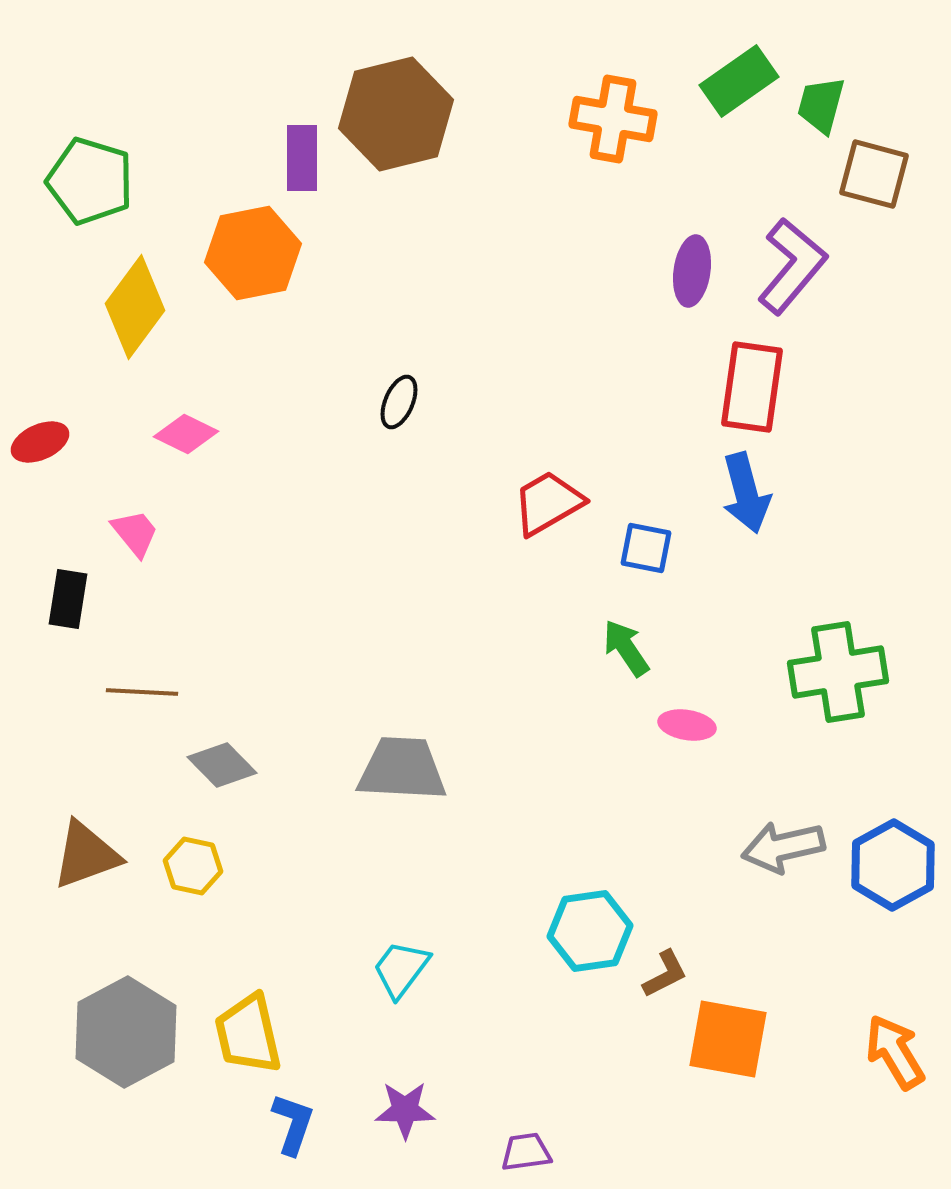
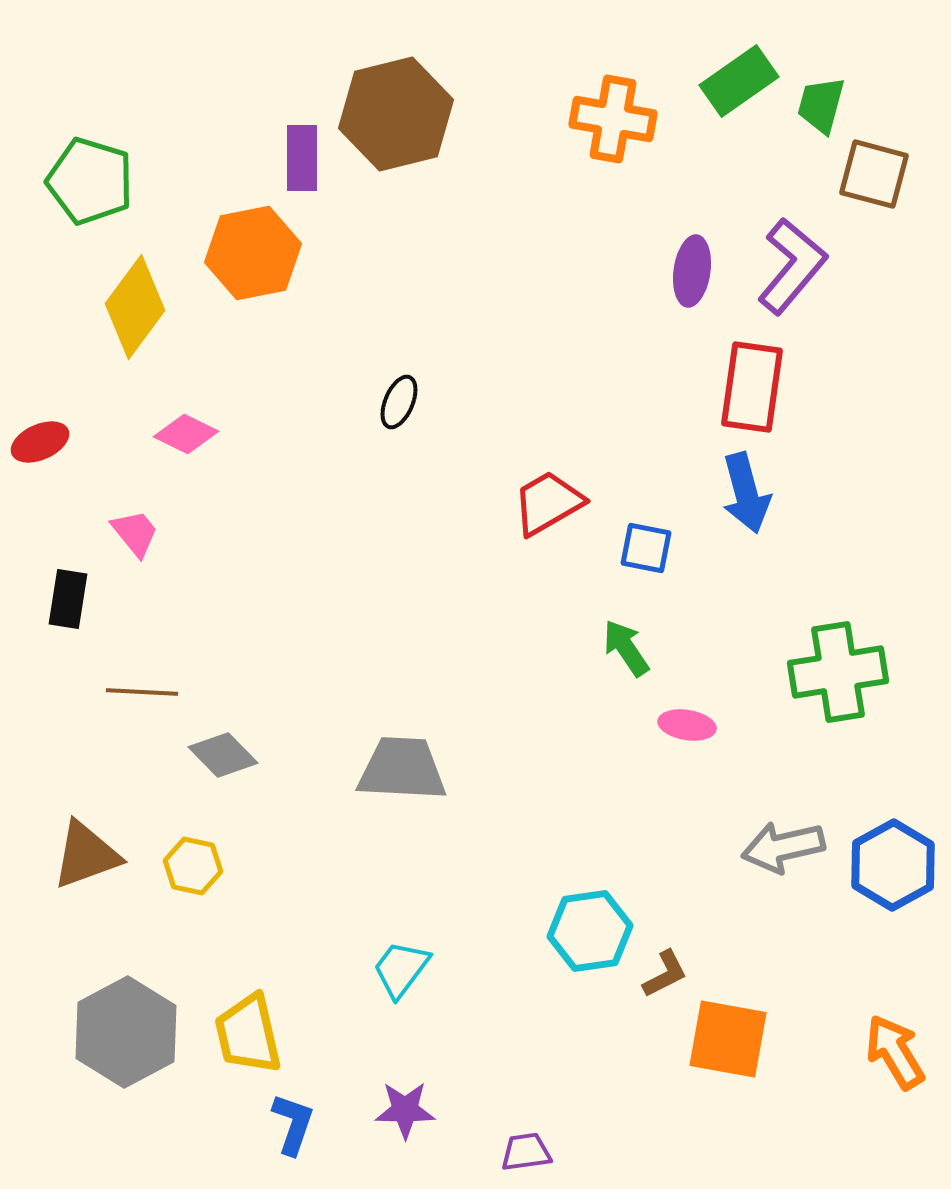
gray diamond: moved 1 px right, 10 px up
